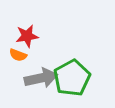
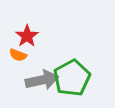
red star: rotated 25 degrees counterclockwise
gray arrow: moved 1 px right, 2 px down
